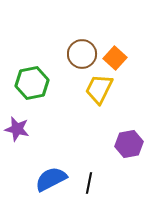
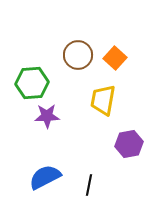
brown circle: moved 4 px left, 1 px down
green hexagon: rotated 8 degrees clockwise
yellow trapezoid: moved 4 px right, 11 px down; rotated 16 degrees counterclockwise
purple star: moved 30 px right, 13 px up; rotated 15 degrees counterclockwise
blue semicircle: moved 6 px left, 2 px up
black line: moved 2 px down
